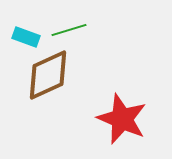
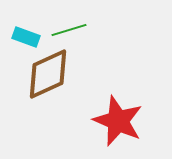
brown diamond: moved 1 px up
red star: moved 4 px left, 2 px down
